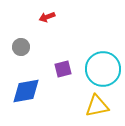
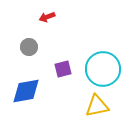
gray circle: moved 8 px right
